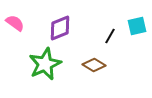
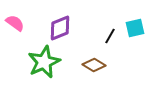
cyan square: moved 2 px left, 2 px down
green star: moved 1 px left, 2 px up
